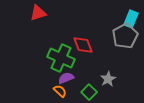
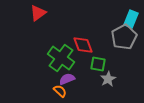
red triangle: rotated 18 degrees counterclockwise
gray pentagon: moved 1 px left, 1 px down
green cross: rotated 12 degrees clockwise
purple semicircle: moved 1 px right, 1 px down
green square: moved 9 px right, 28 px up; rotated 35 degrees counterclockwise
